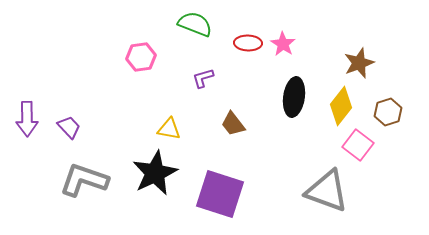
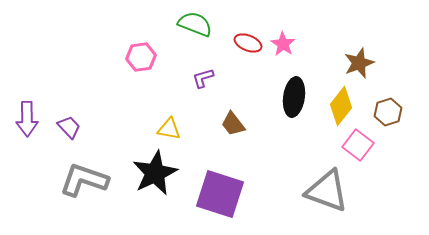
red ellipse: rotated 20 degrees clockwise
